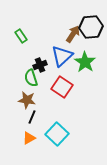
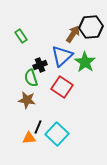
black line: moved 6 px right, 10 px down
orange triangle: rotated 24 degrees clockwise
